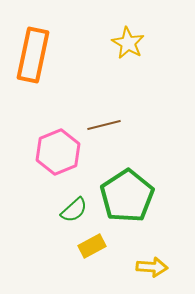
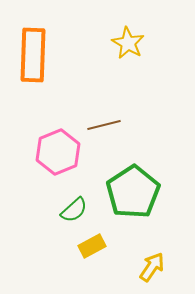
orange rectangle: rotated 10 degrees counterclockwise
green pentagon: moved 6 px right, 4 px up
yellow arrow: rotated 60 degrees counterclockwise
